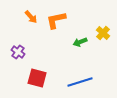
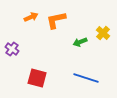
orange arrow: rotated 72 degrees counterclockwise
purple cross: moved 6 px left, 3 px up
blue line: moved 6 px right, 4 px up; rotated 35 degrees clockwise
